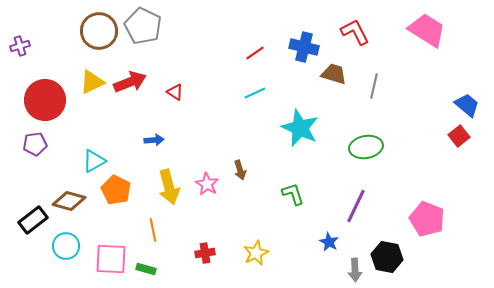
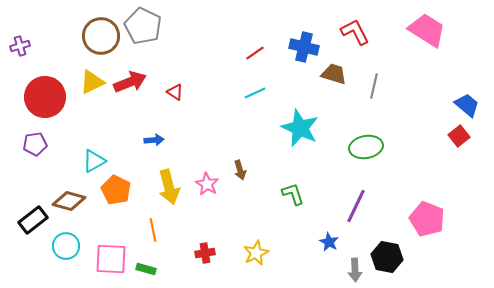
brown circle: moved 2 px right, 5 px down
red circle: moved 3 px up
